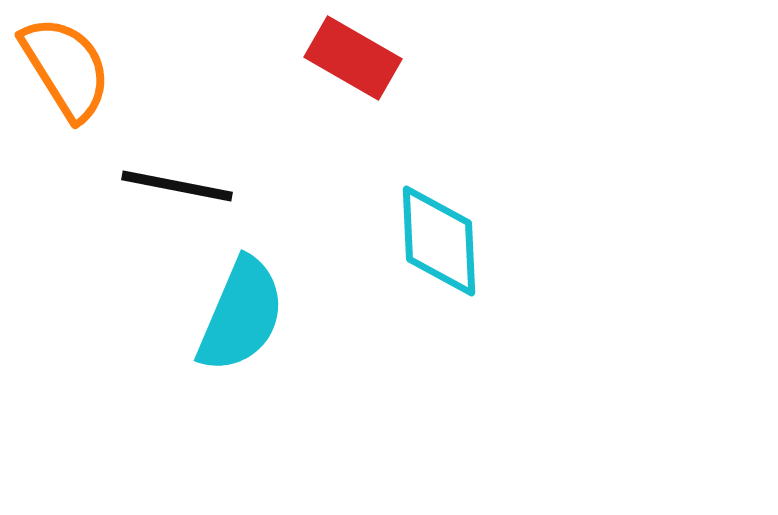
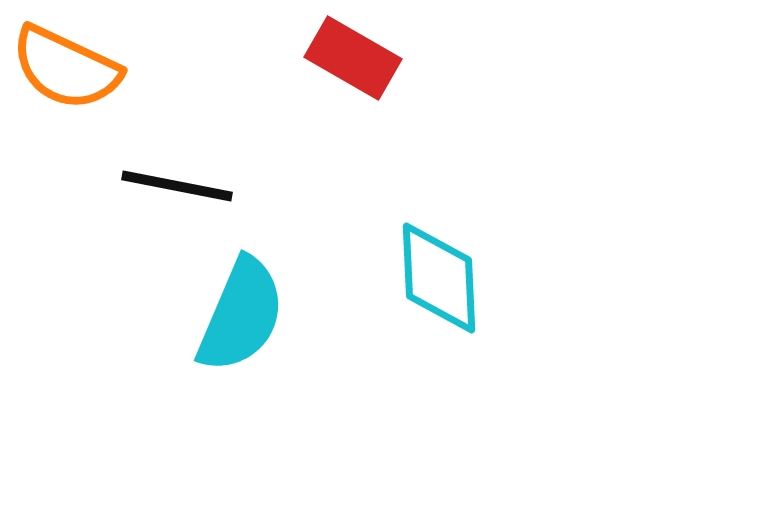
orange semicircle: rotated 147 degrees clockwise
cyan diamond: moved 37 px down
